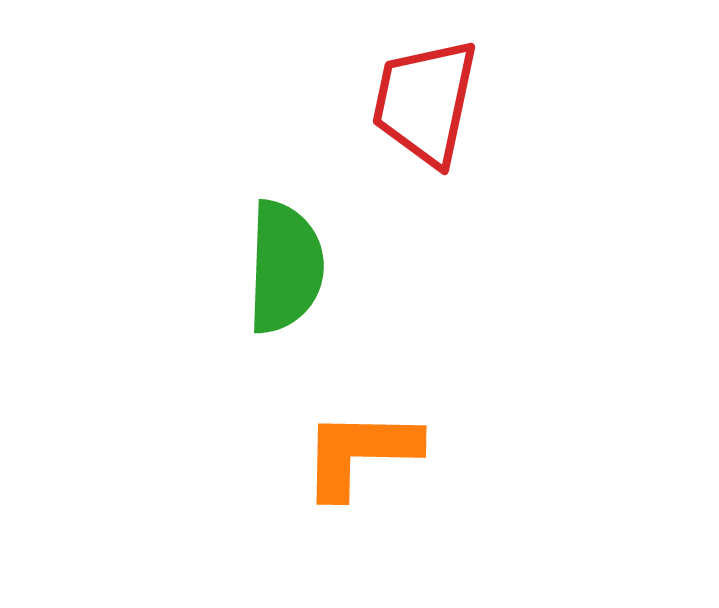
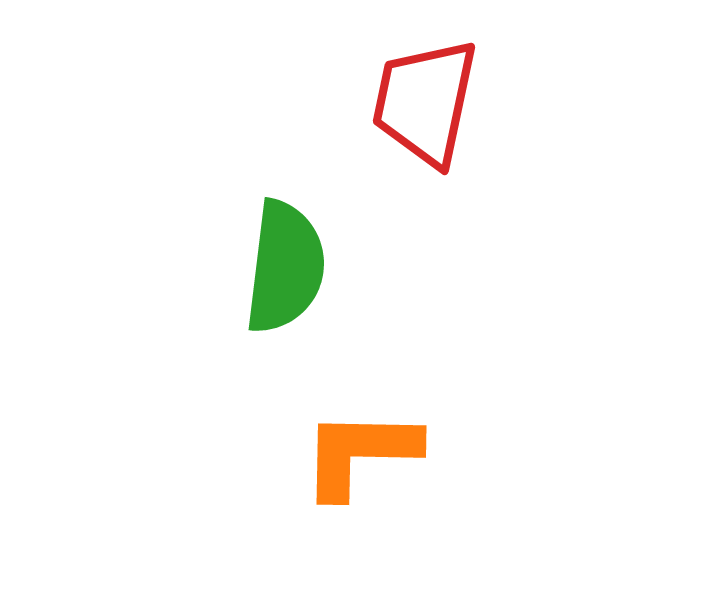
green semicircle: rotated 5 degrees clockwise
